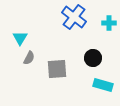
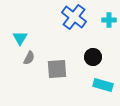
cyan cross: moved 3 px up
black circle: moved 1 px up
